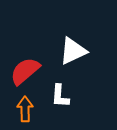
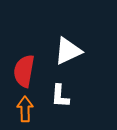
white triangle: moved 5 px left
red semicircle: moved 1 px left; rotated 40 degrees counterclockwise
